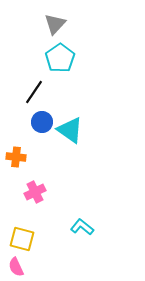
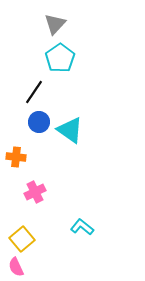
blue circle: moved 3 px left
yellow square: rotated 35 degrees clockwise
